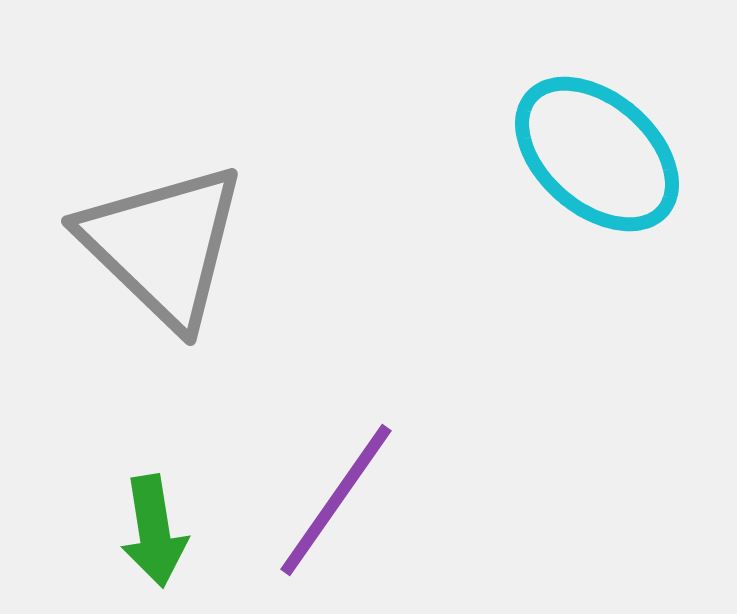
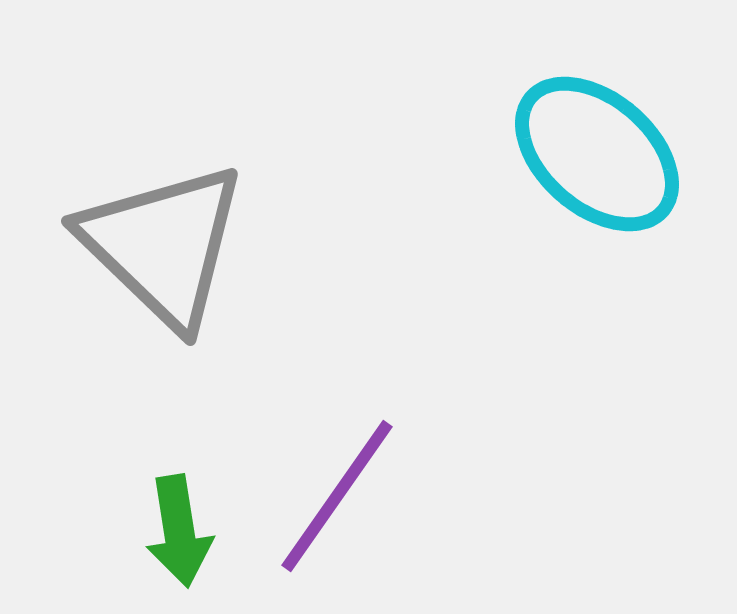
purple line: moved 1 px right, 4 px up
green arrow: moved 25 px right
